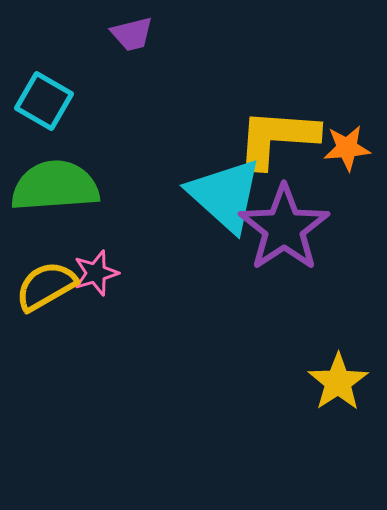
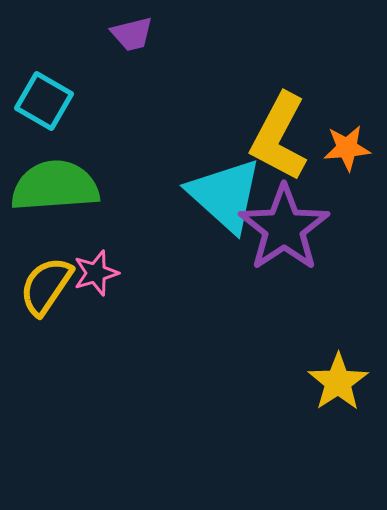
yellow L-shape: moved 2 px right, 1 px up; rotated 66 degrees counterclockwise
yellow semicircle: rotated 26 degrees counterclockwise
